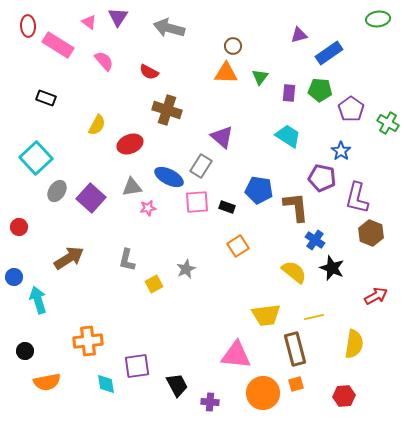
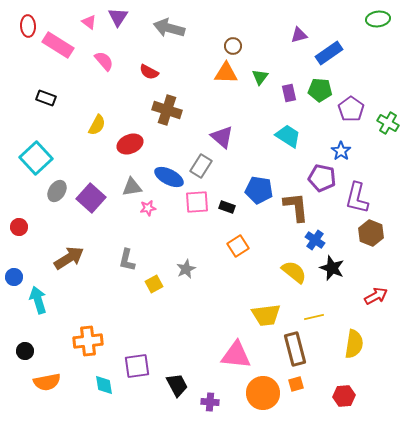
purple rectangle at (289, 93): rotated 18 degrees counterclockwise
cyan diamond at (106, 384): moved 2 px left, 1 px down
